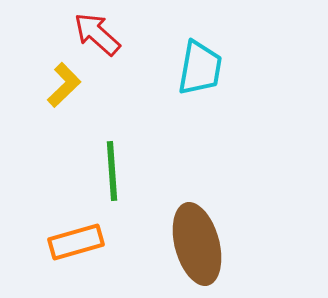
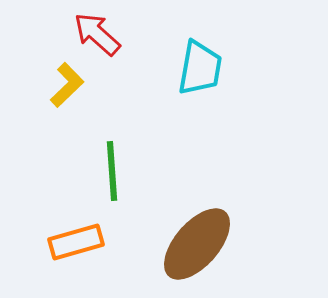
yellow L-shape: moved 3 px right
brown ellipse: rotated 56 degrees clockwise
